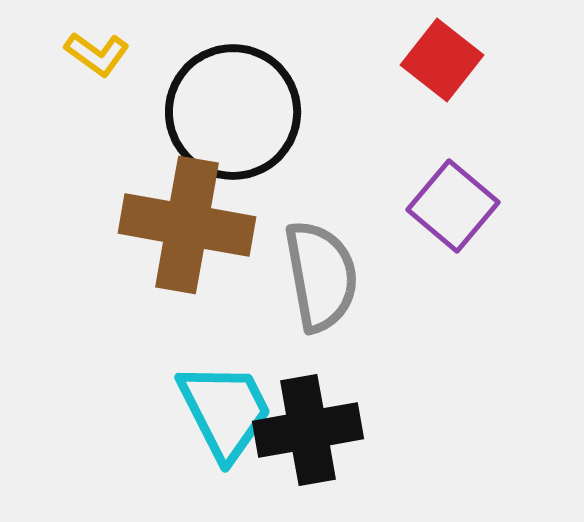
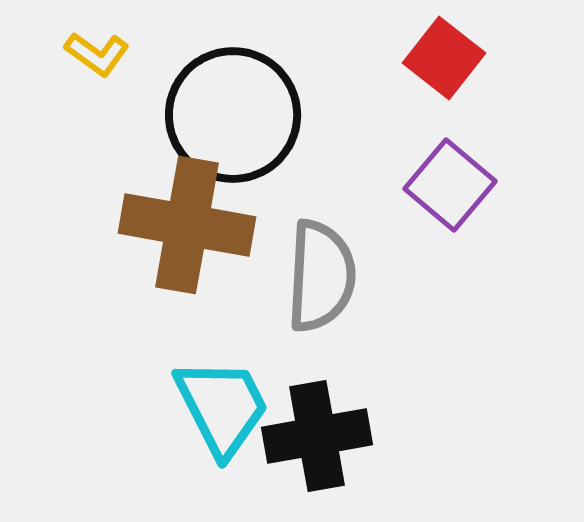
red square: moved 2 px right, 2 px up
black circle: moved 3 px down
purple square: moved 3 px left, 21 px up
gray semicircle: rotated 13 degrees clockwise
cyan trapezoid: moved 3 px left, 4 px up
black cross: moved 9 px right, 6 px down
